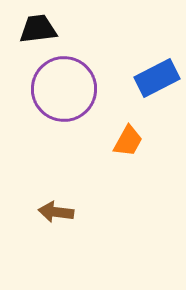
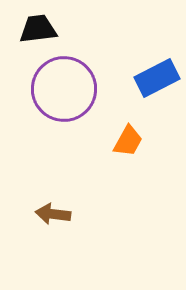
brown arrow: moved 3 px left, 2 px down
